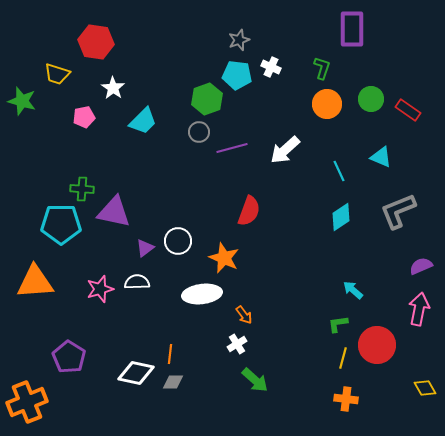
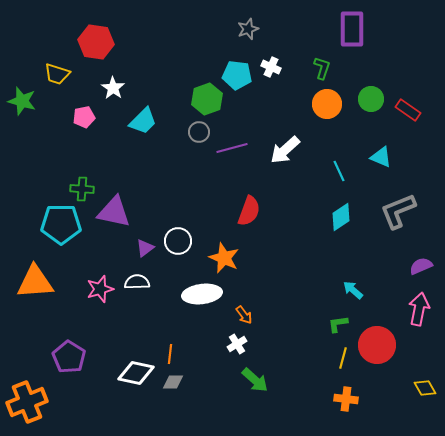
gray star at (239, 40): moved 9 px right, 11 px up
